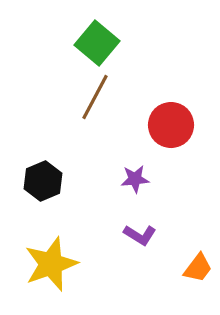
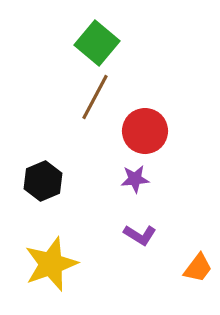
red circle: moved 26 px left, 6 px down
